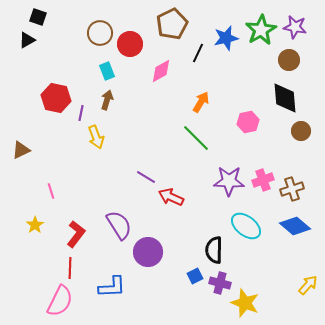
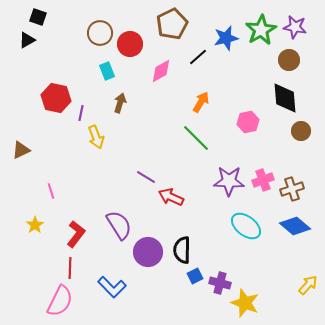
black line at (198, 53): moved 4 px down; rotated 24 degrees clockwise
brown arrow at (107, 100): moved 13 px right, 3 px down
black semicircle at (214, 250): moved 32 px left
blue L-shape at (112, 287): rotated 48 degrees clockwise
